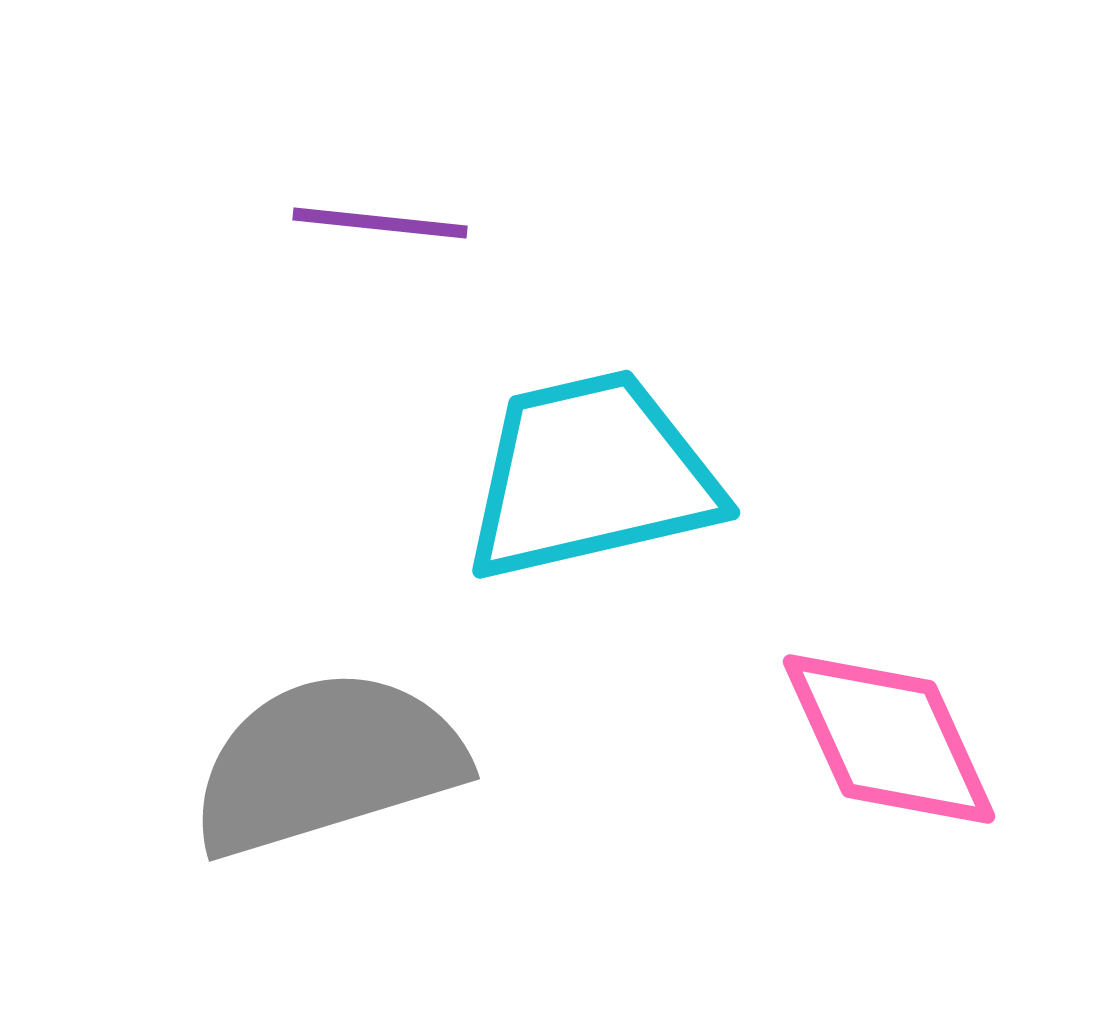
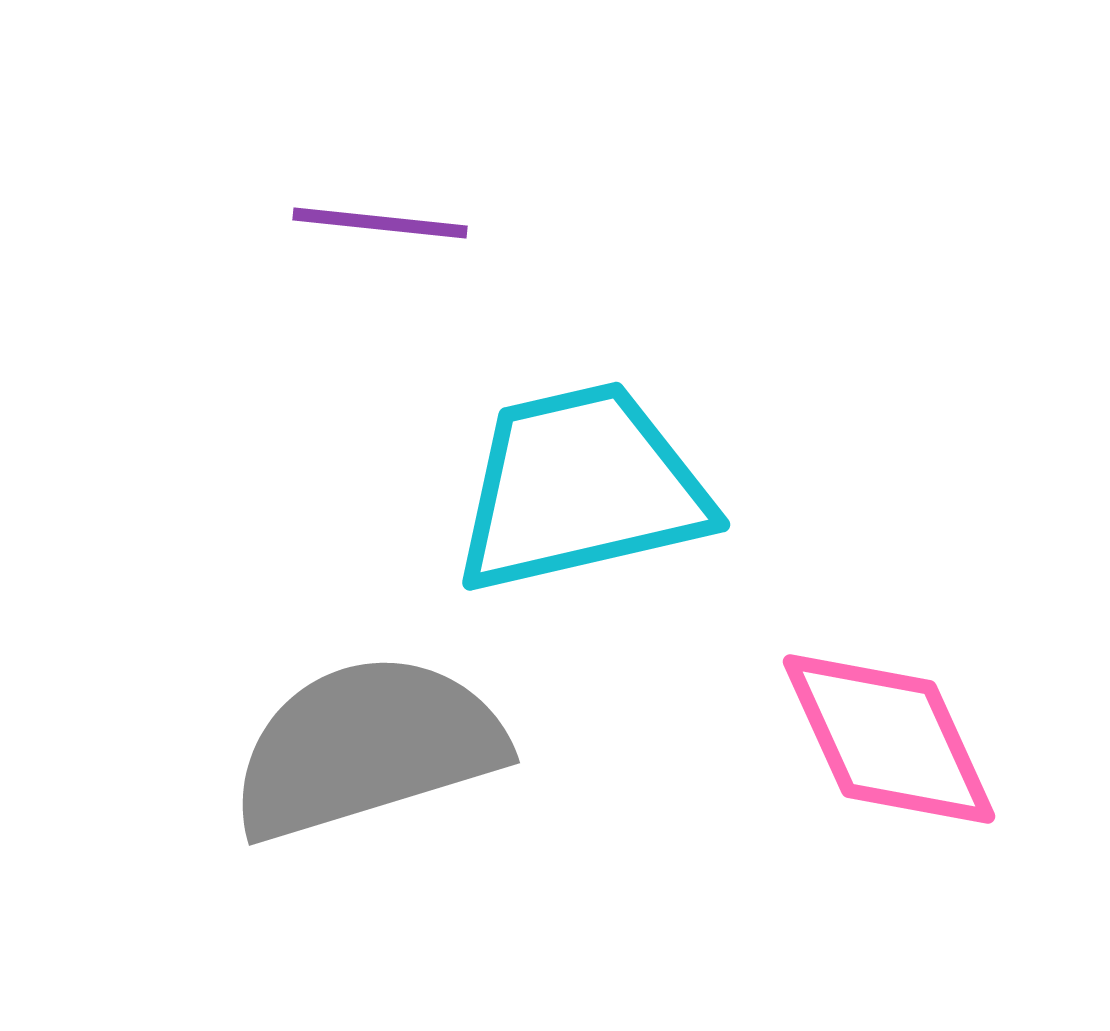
cyan trapezoid: moved 10 px left, 12 px down
gray semicircle: moved 40 px right, 16 px up
